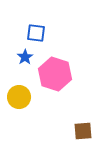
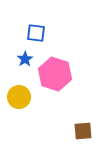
blue star: moved 2 px down
